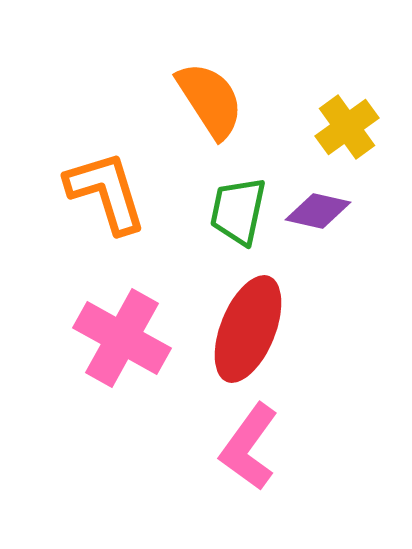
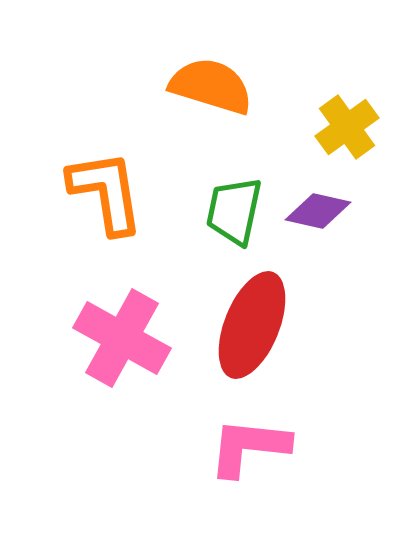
orange semicircle: moved 1 px right, 14 px up; rotated 40 degrees counterclockwise
orange L-shape: rotated 8 degrees clockwise
green trapezoid: moved 4 px left
red ellipse: moved 4 px right, 4 px up
pink L-shape: rotated 60 degrees clockwise
